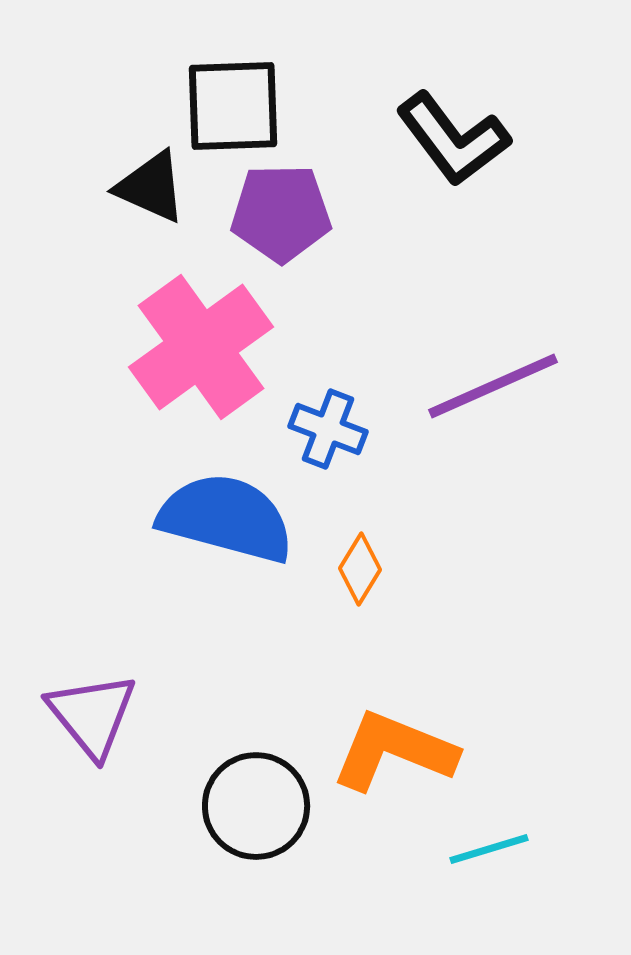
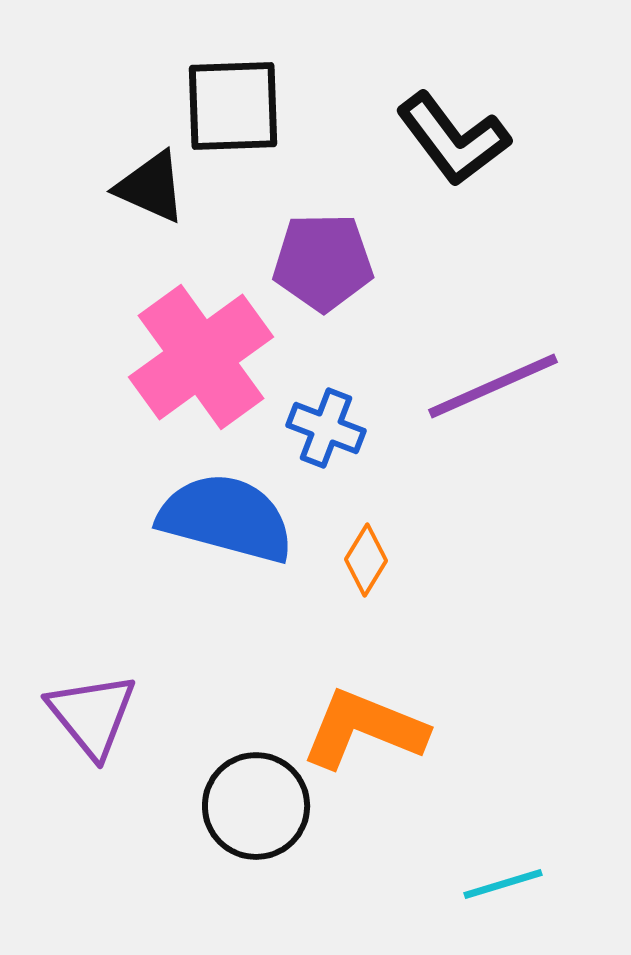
purple pentagon: moved 42 px right, 49 px down
pink cross: moved 10 px down
blue cross: moved 2 px left, 1 px up
orange diamond: moved 6 px right, 9 px up
orange L-shape: moved 30 px left, 22 px up
cyan line: moved 14 px right, 35 px down
